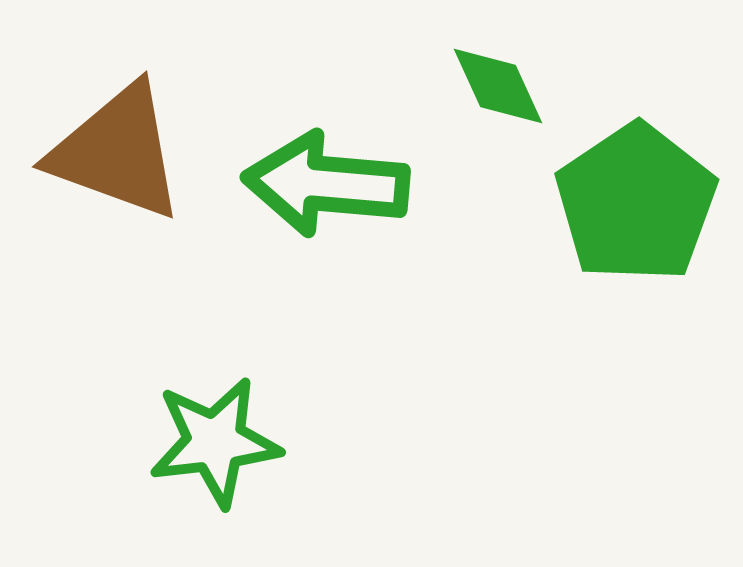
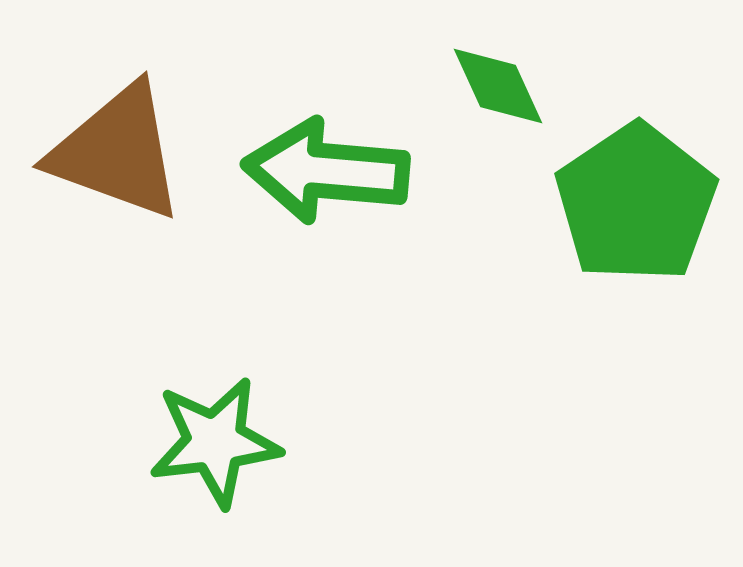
green arrow: moved 13 px up
